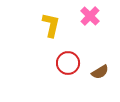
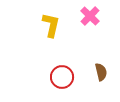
red circle: moved 6 px left, 14 px down
brown semicircle: moved 1 px right; rotated 72 degrees counterclockwise
